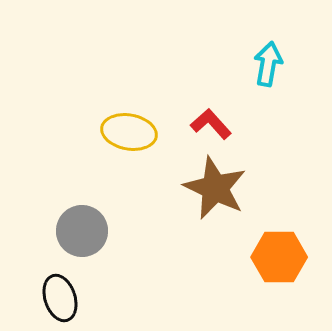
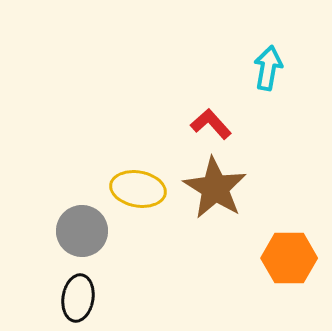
cyan arrow: moved 4 px down
yellow ellipse: moved 9 px right, 57 px down
brown star: rotated 6 degrees clockwise
orange hexagon: moved 10 px right, 1 px down
black ellipse: moved 18 px right; rotated 27 degrees clockwise
